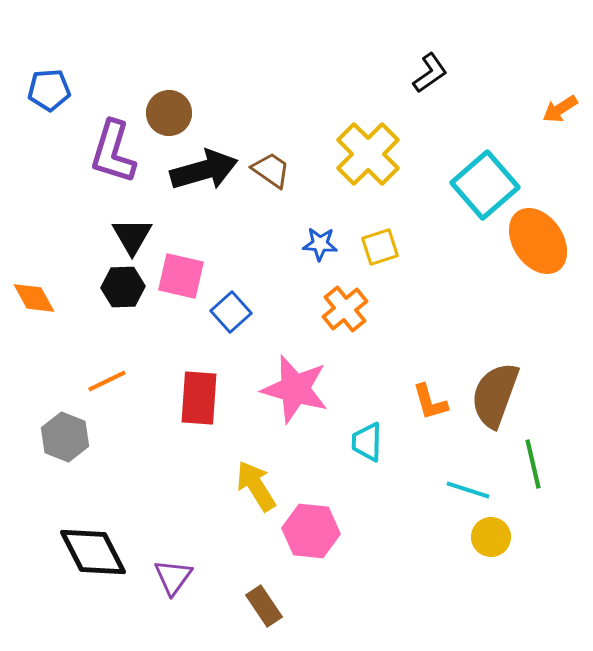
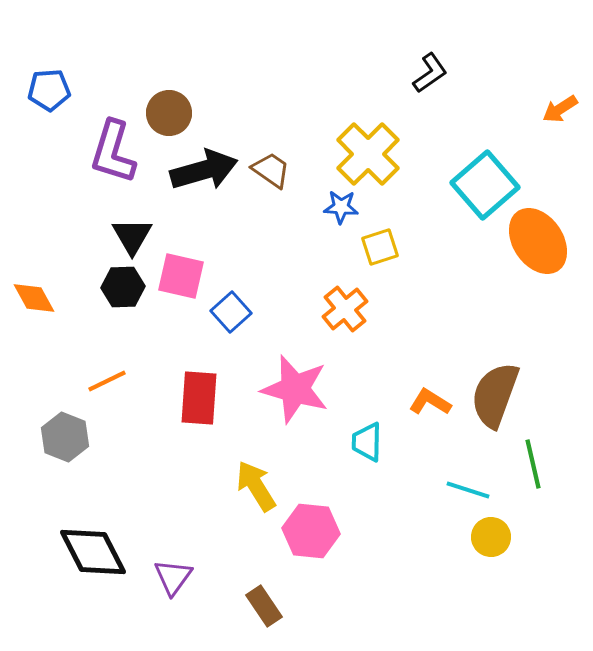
blue star: moved 21 px right, 37 px up
orange L-shape: rotated 138 degrees clockwise
